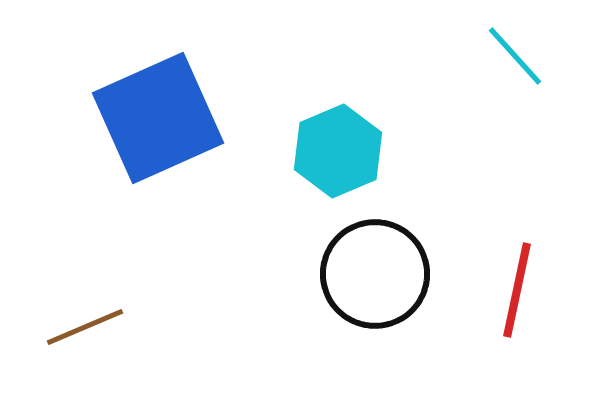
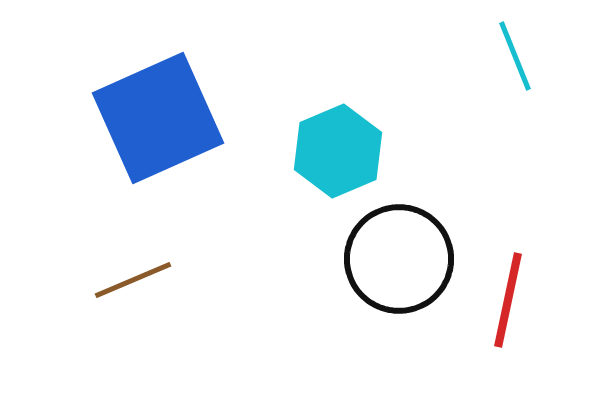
cyan line: rotated 20 degrees clockwise
black circle: moved 24 px right, 15 px up
red line: moved 9 px left, 10 px down
brown line: moved 48 px right, 47 px up
